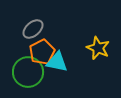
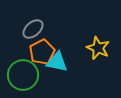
green circle: moved 5 px left, 3 px down
